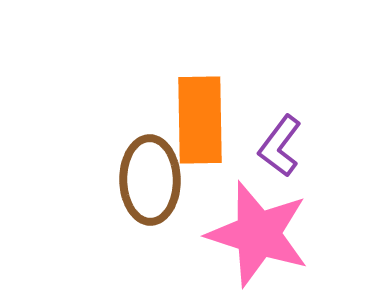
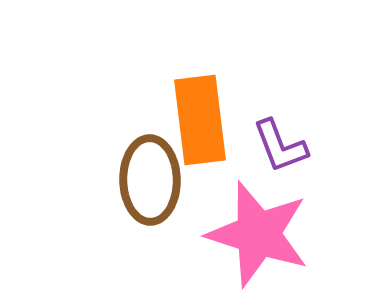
orange rectangle: rotated 6 degrees counterclockwise
purple L-shape: rotated 58 degrees counterclockwise
